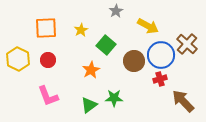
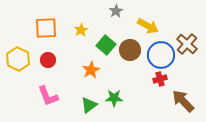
brown circle: moved 4 px left, 11 px up
